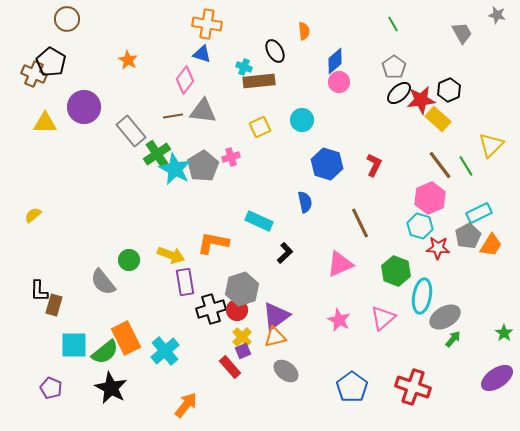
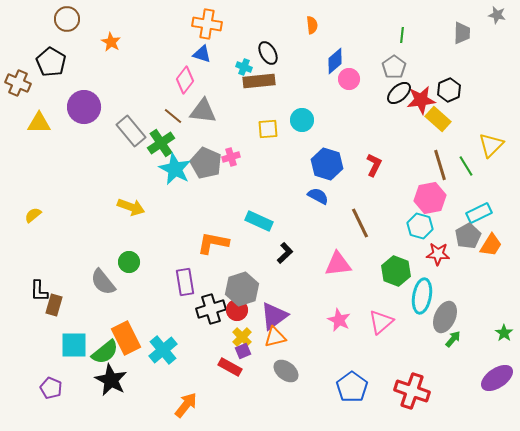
green line at (393, 24): moved 9 px right, 11 px down; rotated 35 degrees clockwise
orange semicircle at (304, 31): moved 8 px right, 6 px up
gray trapezoid at (462, 33): rotated 30 degrees clockwise
black ellipse at (275, 51): moved 7 px left, 2 px down
orange star at (128, 60): moved 17 px left, 18 px up
brown cross at (34, 74): moved 16 px left, 9 px down
pink circle at (339, 82): moved 10 px right, 3 px up
brown line at (173, 116): rotated 48 degrees clockwise
yellow triangle at (45, 123): moved 6 px left
yellow square at (260, 127): moved 8 px right, 2 px down; rotated 20 degrees clockwise
green cross at (157, 154): moved 4 px right, 11 px up
brown line at (440, 165): rotated 20 degrees clockwise
gray pentagon at (203, 166): moved 3 px right, 3 px up; rotated 16 degrees counterclockwise
pink hexagon at (430, 198): rotated 12 degrees clockwise
blue semicircle at (305, 202): moved 13 px right, 6 px up; rotated 50 degrees counterclockwise
red star at (438, 248): moved 6 px down
yellow arrow at (171, 255): moved 40 px left, 48 px up
green circle at (129, 260): moved 2 px down
pink triangle at (340, 264): moved 2 px left; rotated 16 degrees clockwise
purple triangle at (276, 316): moved 2 px left
gray ellipse at (445, 317): rotated 36 degrees counterclockwise
pink triangle at (383, 318): moved 2 px left, 4 px down
cyan cross at (165, 351): moved 2 px left, 1 px up
red rectangle at (230, 367): rotated 20 degrees counterclockwise
red cross at (413, 387): moved 1 px left, 4 px down
black star at (111, 388): moved 8 px up
